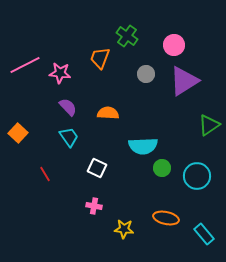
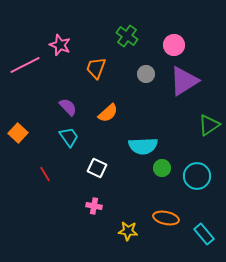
orange trapezoid: moved 4 px left, 10 px down
pink star: moved 28 px up; rotated 15 degrees clockwise
orange semicircle: rotated 135 degrees clockwise
yellow star: moved 4 px right, 2 px down
